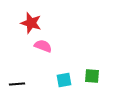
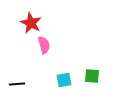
red star: rotated 10 degrees clockwise
pink semicircle: moved 1 px right, 1 px up; rotated 54 degrees clockwise
